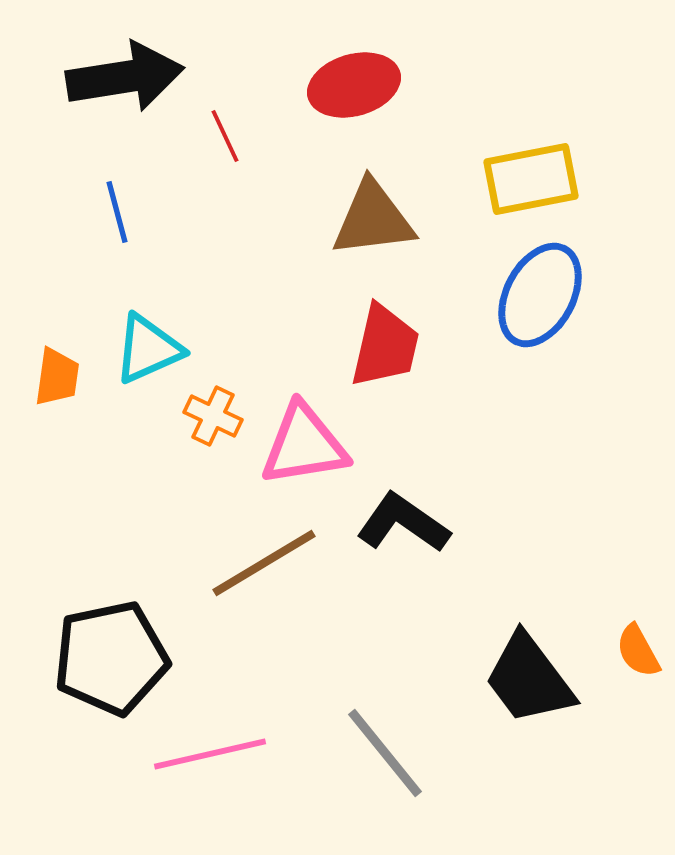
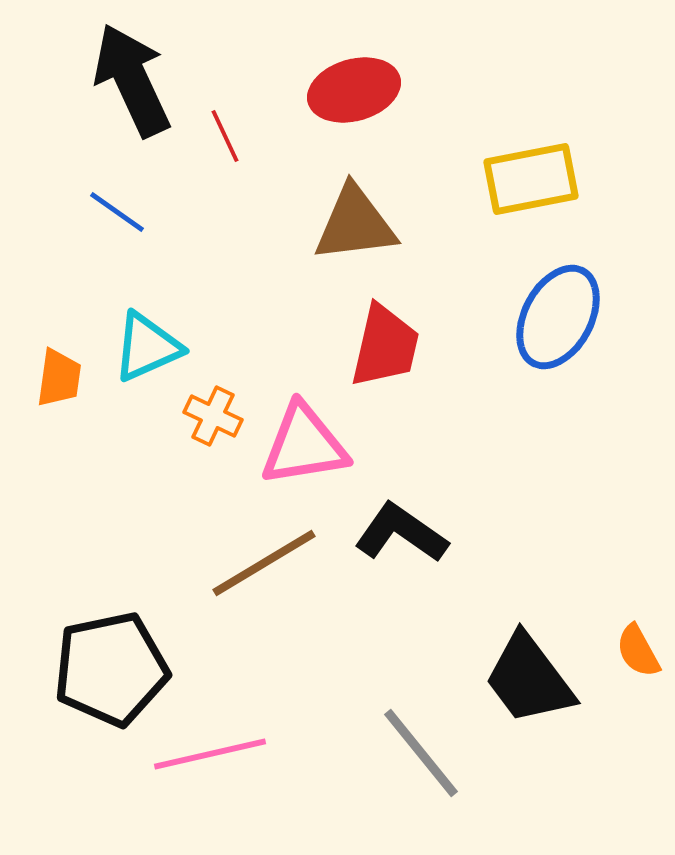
black arrow: moved 7 px right, 3 px down; rotated 106 degrees counterclockwise
red ellipse: moved 5 px down
blue line: rotated 40 degrees counterclockwise
brown triangle: moved 18 px left, 5 px down
blue ellipse: moved 18 px right, 22 px down
cyan triangle: moved 1 px left, 2 px up
orange trapezoid: moved 2 px right, 1 px down
black L-shape: moved 2 px left, 10 px down
black pentagon: moved 11 px down
gray line: moved 36 px right
